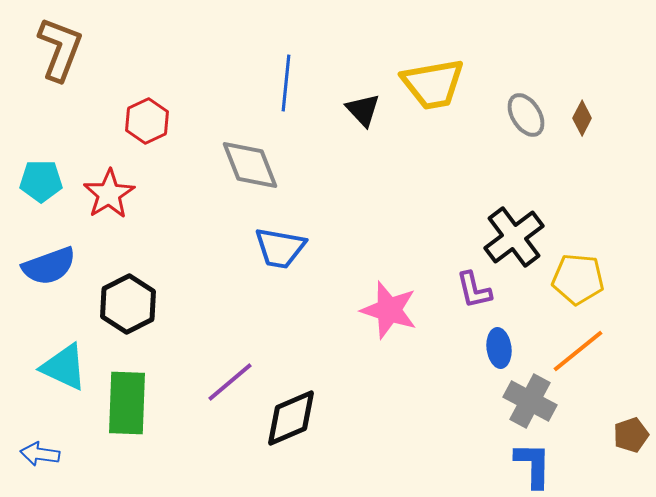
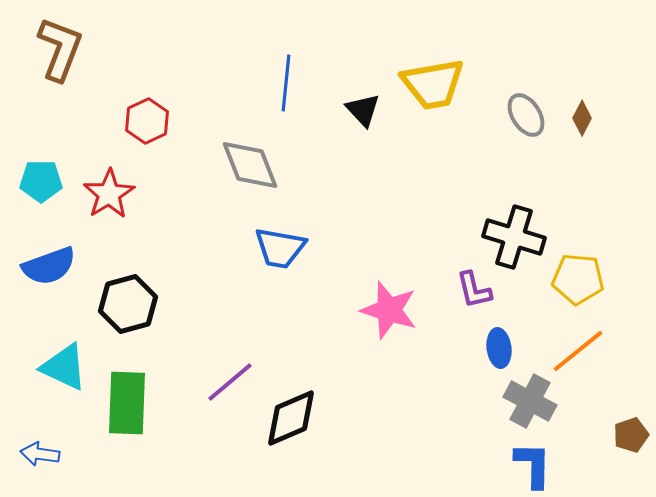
black cross: rotated 36 degrees counterclockwise
black hexagon: rotated 12 degrees clockwise
